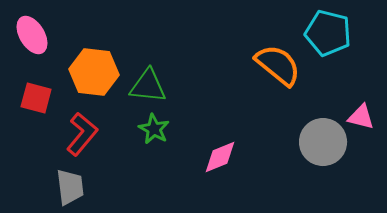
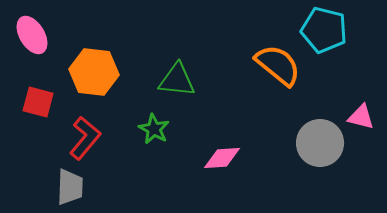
cyan pentagon: moved 4 px left, 3 px up
green triangle: moved 29 px right, 6 px up
red square: moved 2 px right, 4 px down
red L-shape: moved 3 px right, 4 px down
gray circle: moved 3 px left, 1 px down
pink diamond: moved 2 px right, 1 px down; rotated 18 degrees clockwise
gray trapezoid: rotated 9 degrees clockwise
